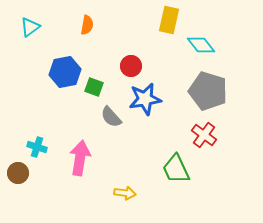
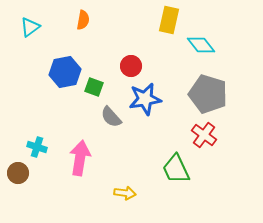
orange semicircle: moved 4 px left, 5 px up
gray pentagon: moved 3 px down
